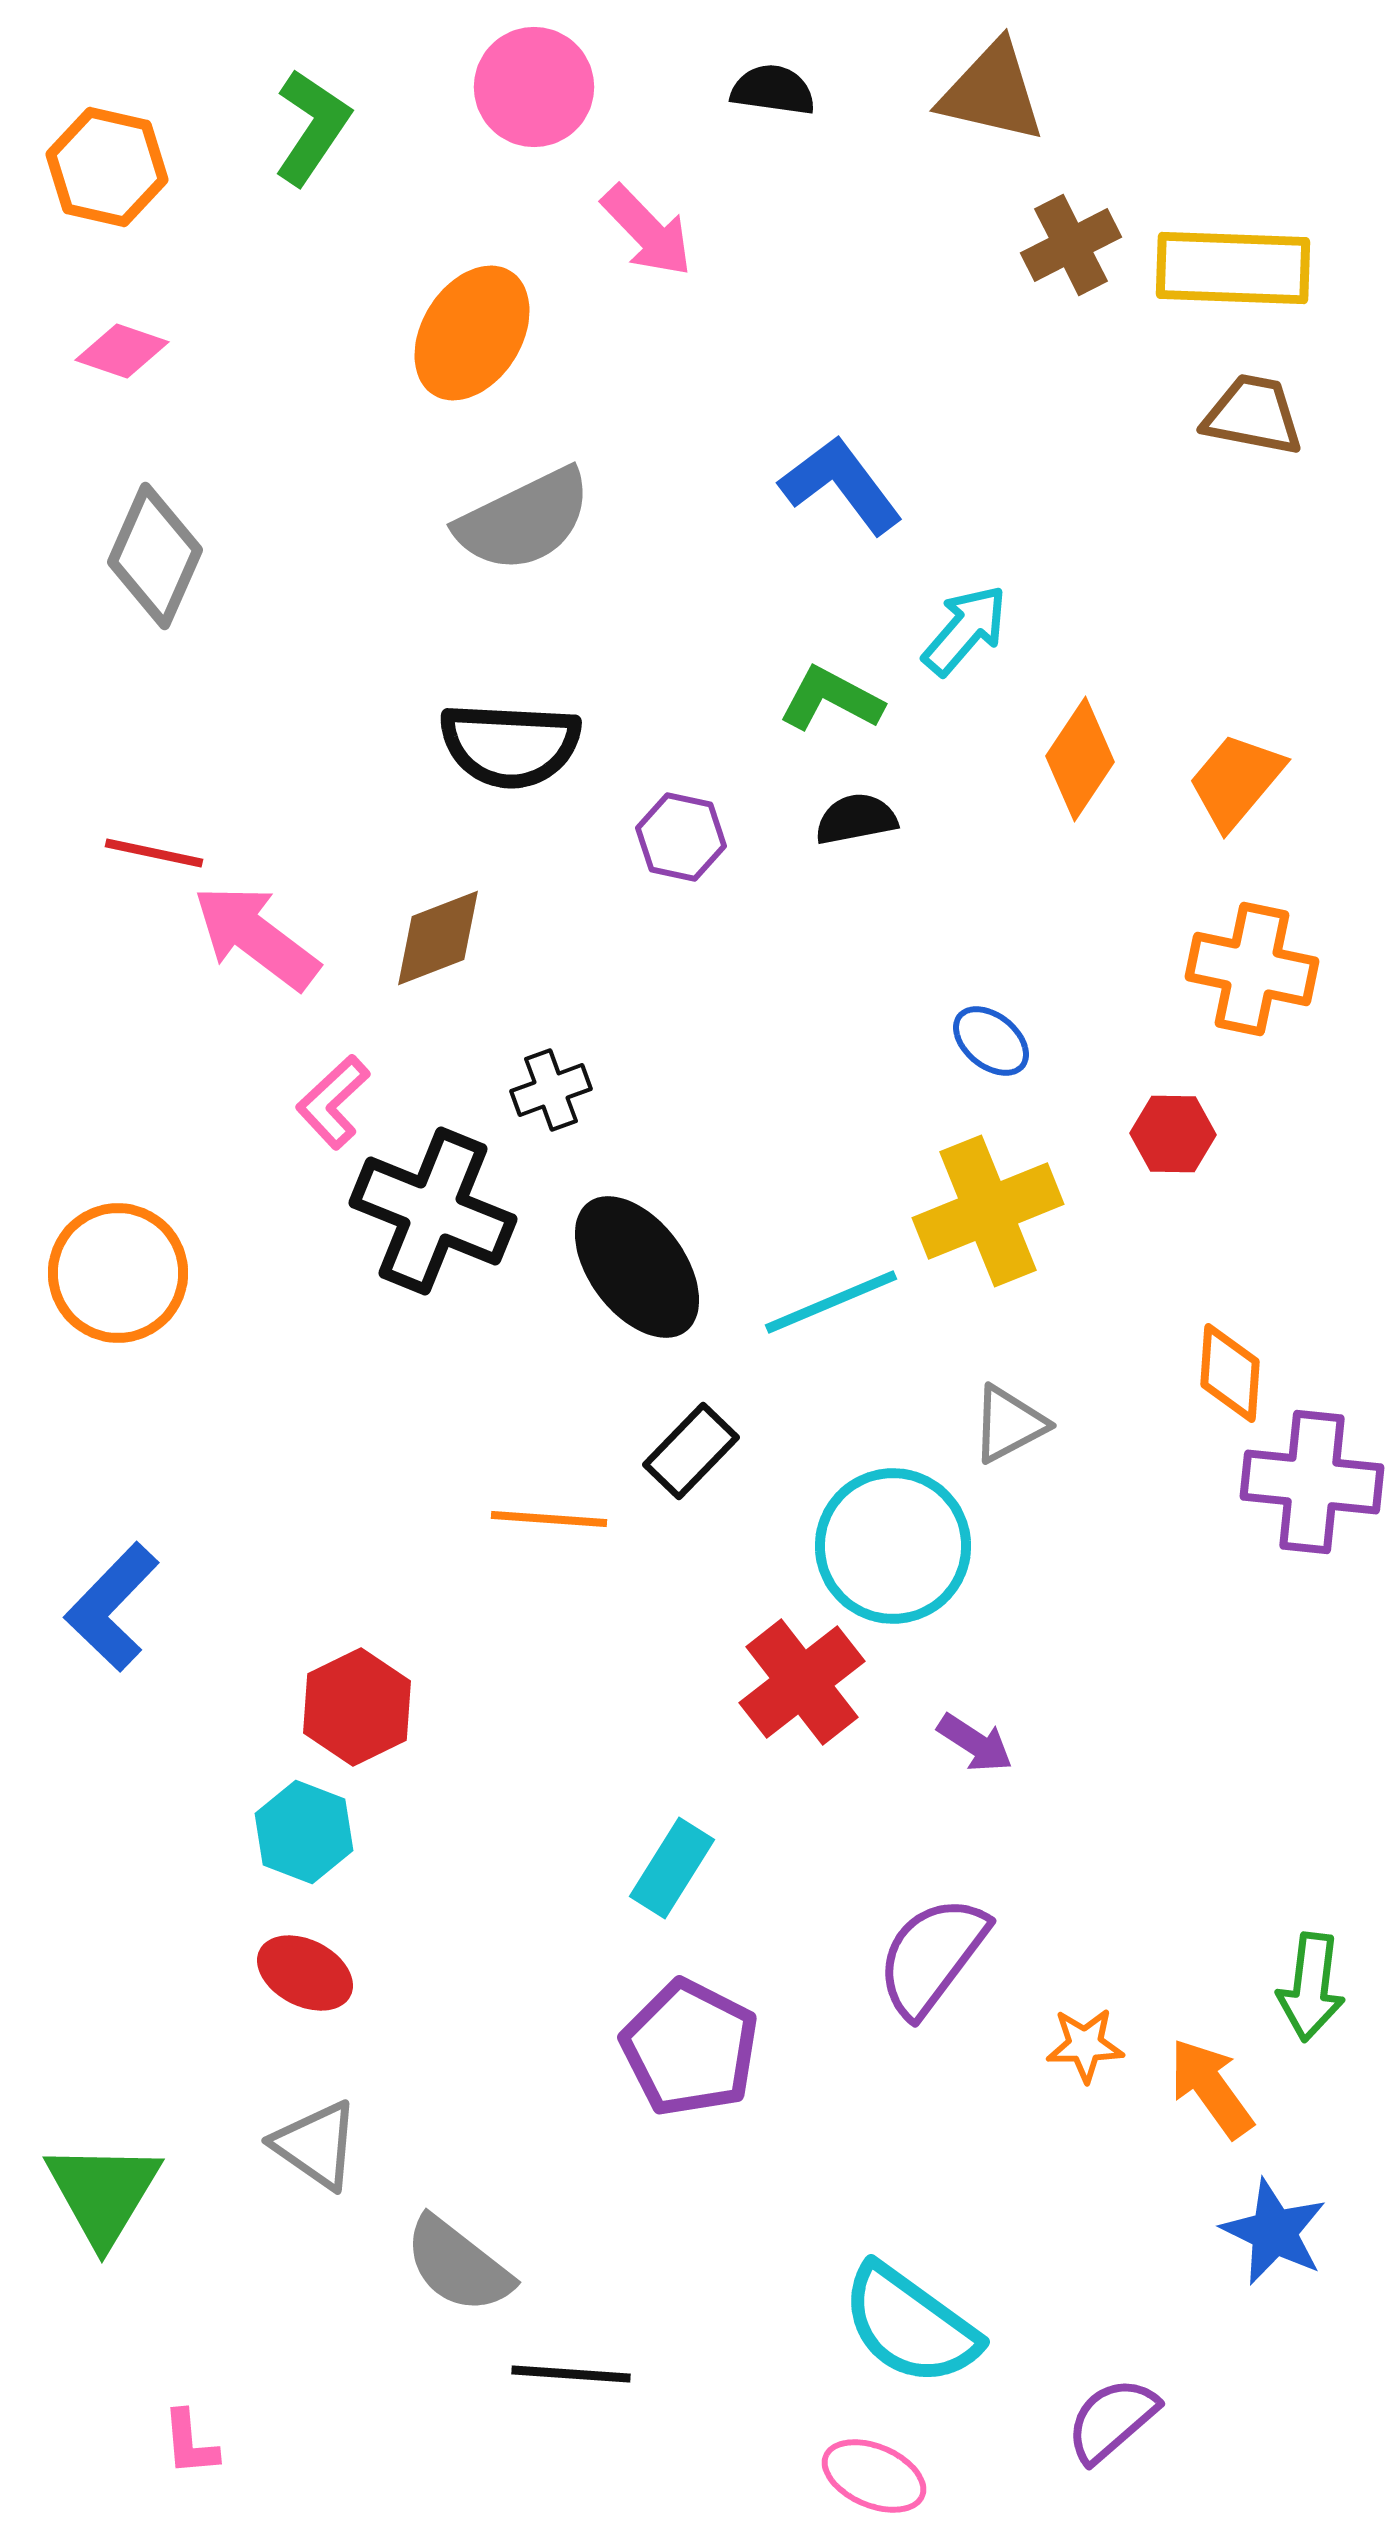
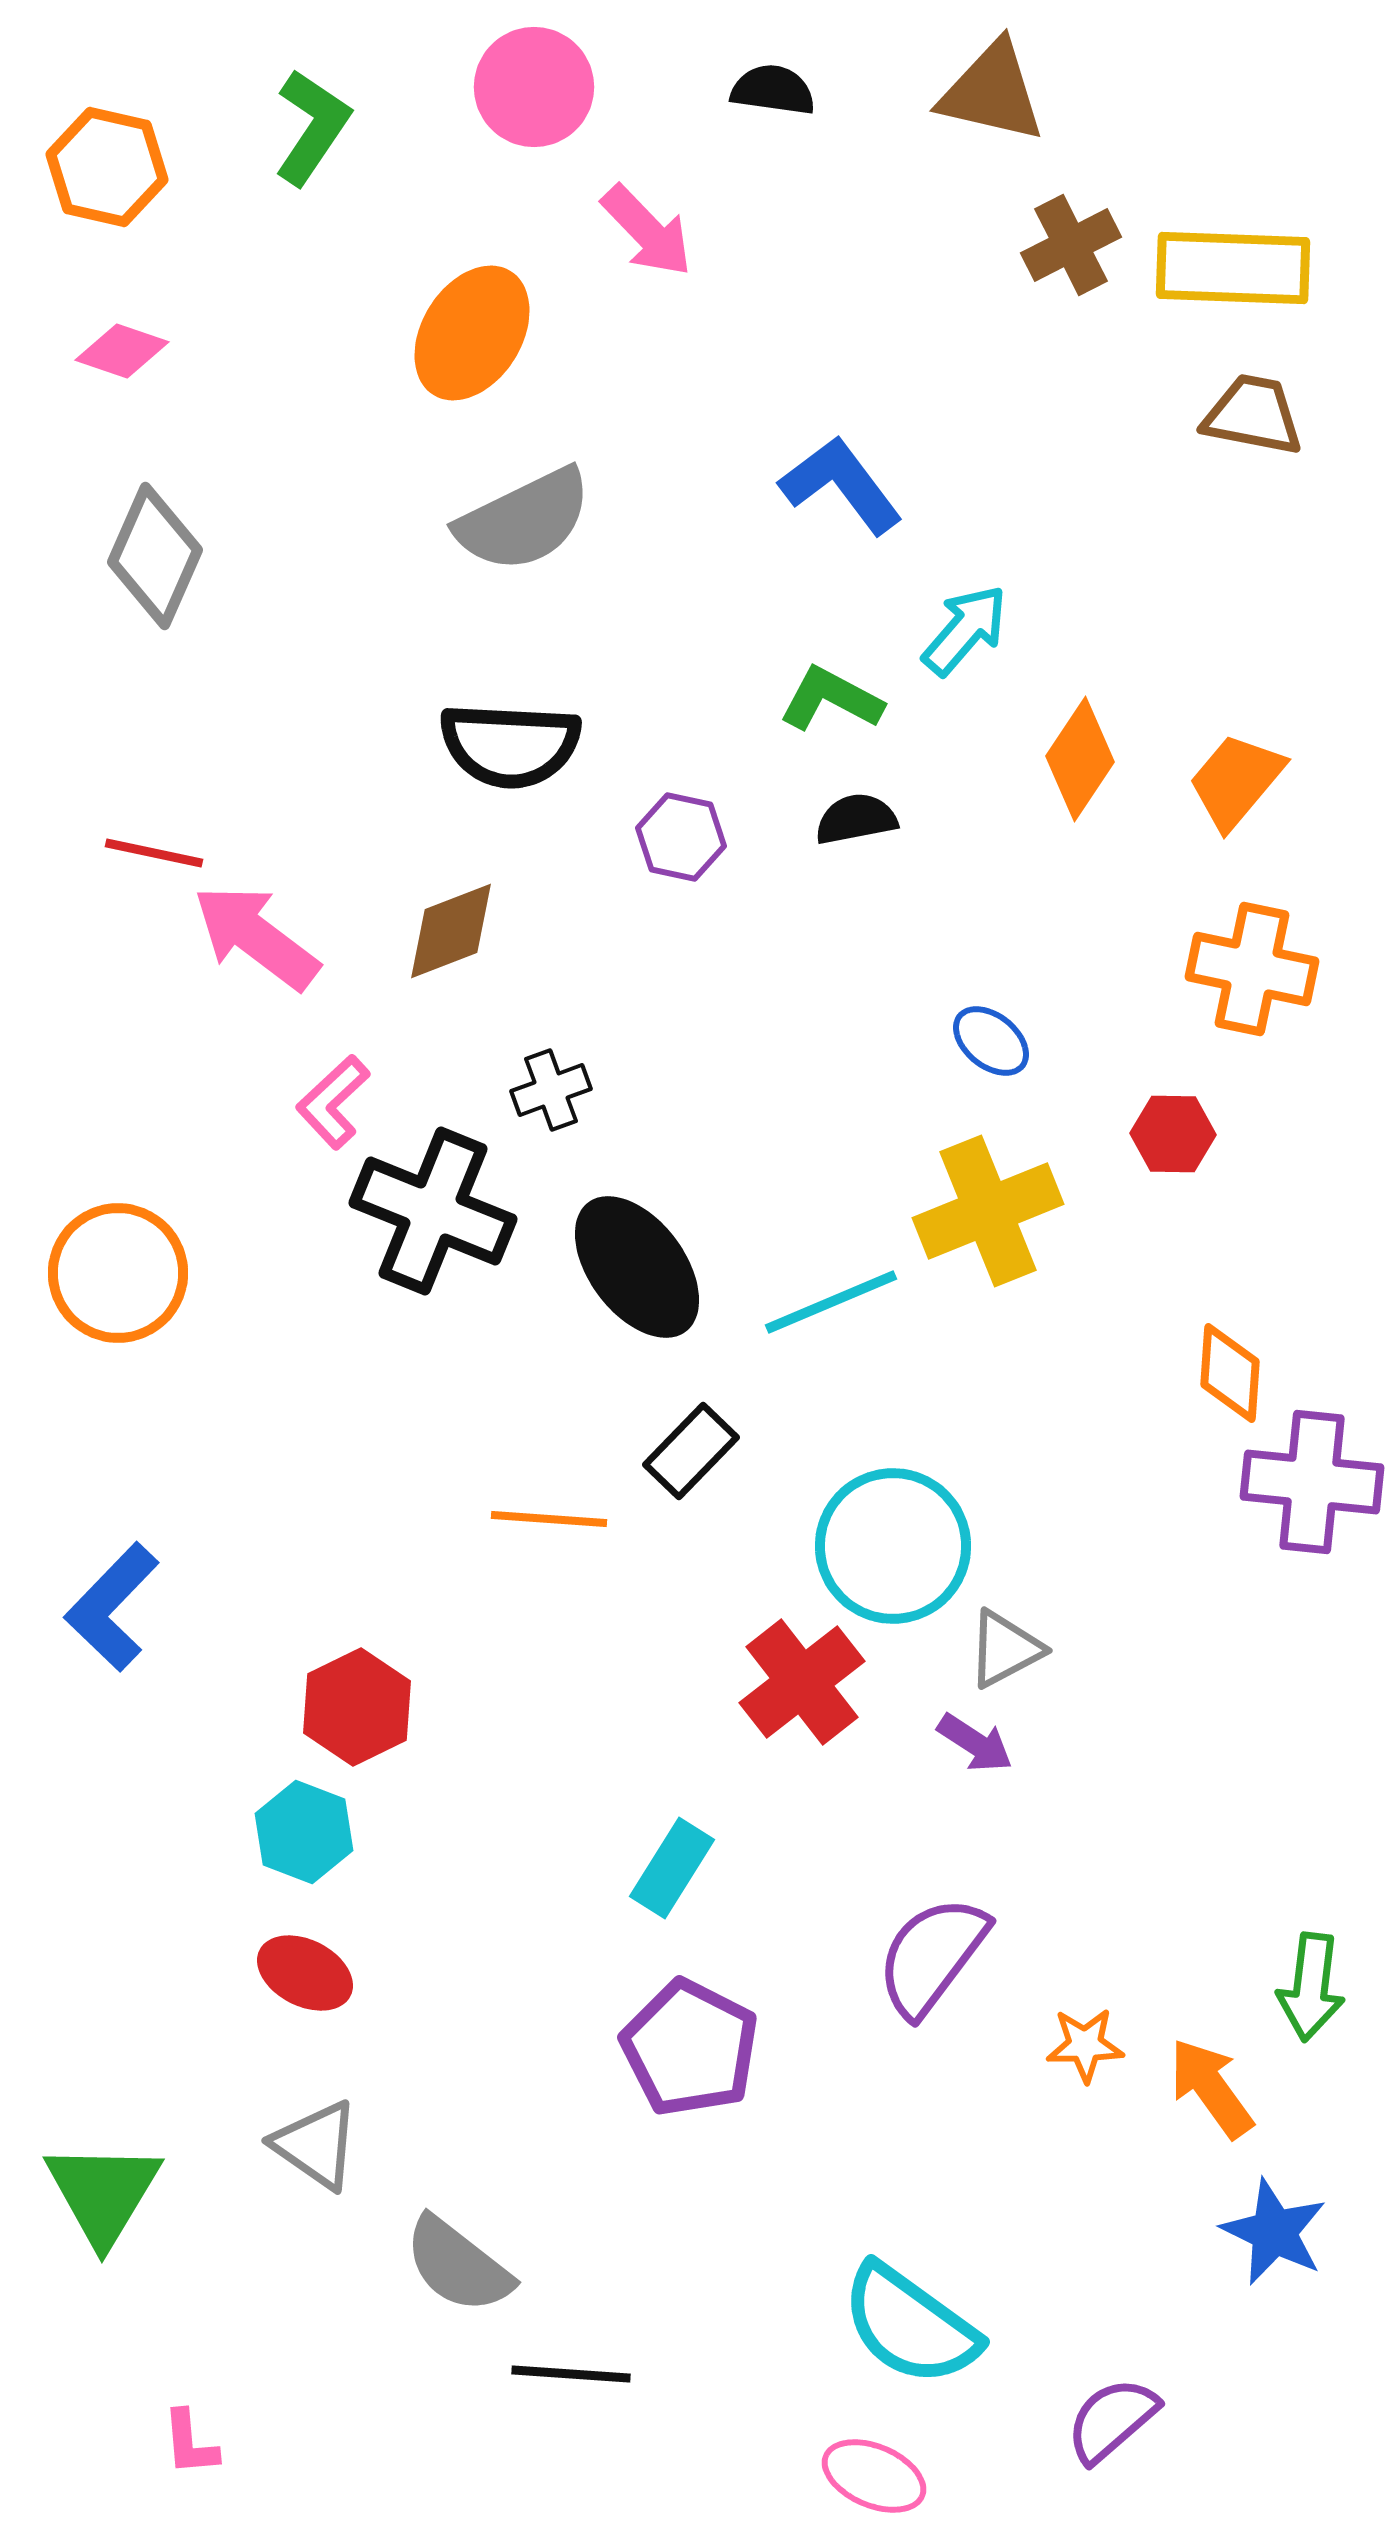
brown diamond at (438, 938): moved 13 px right, 7 px up
gray triangle at (1009, 1424): moved 4 px left, 225 px down
